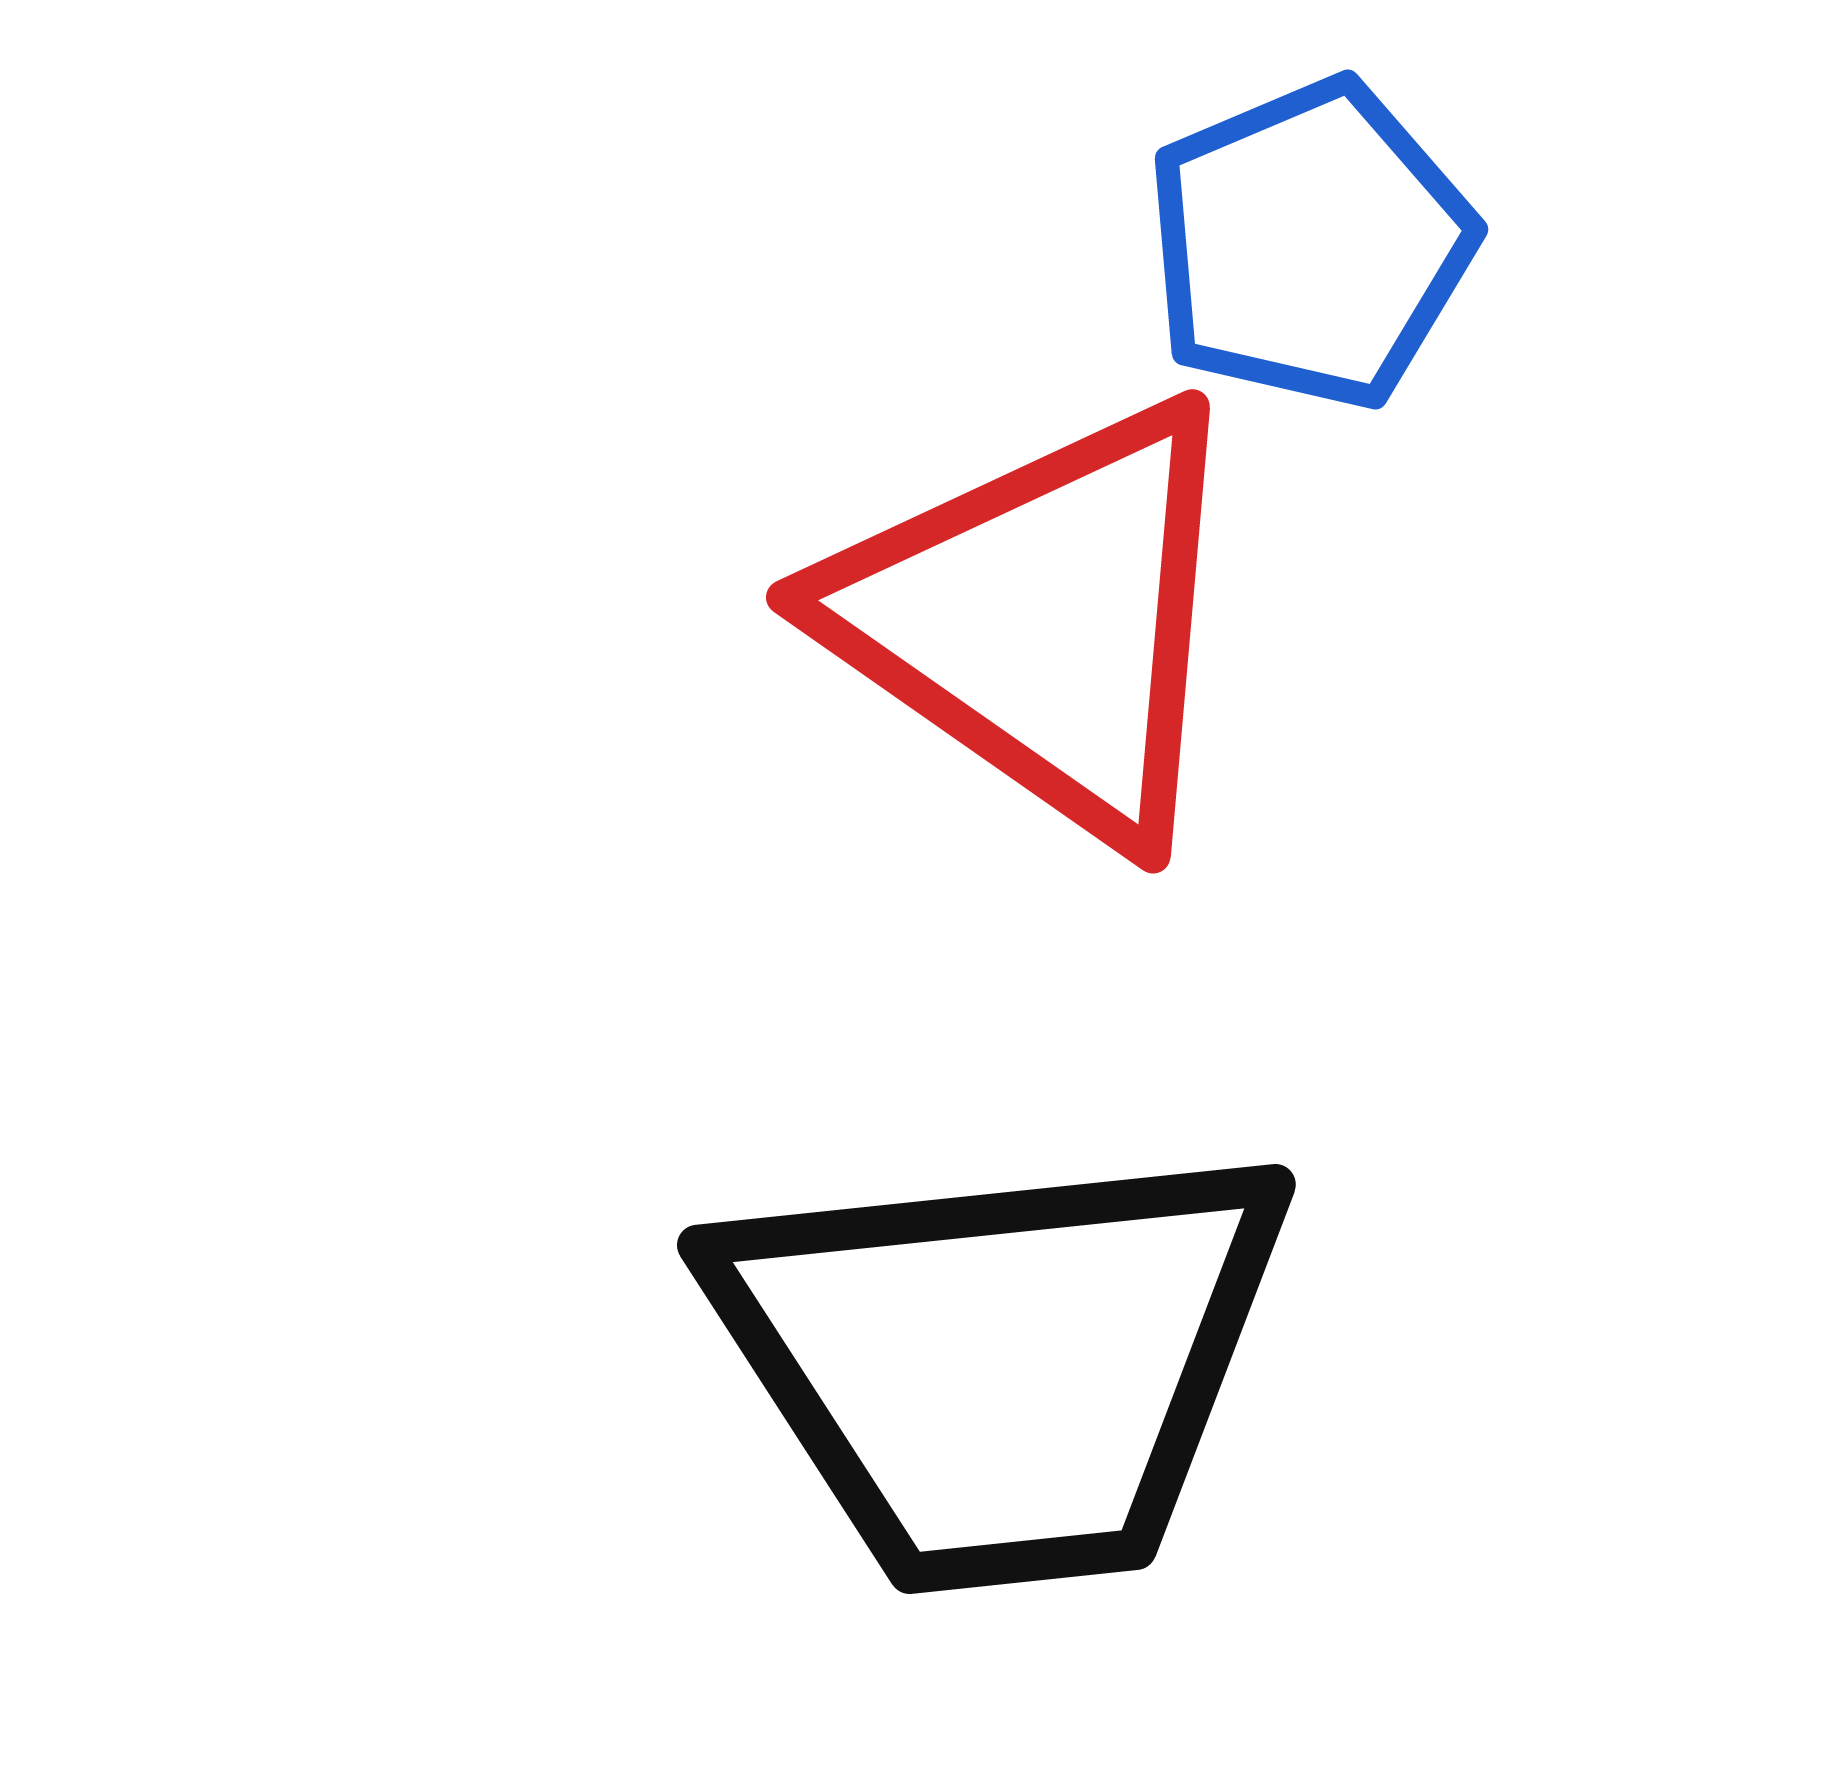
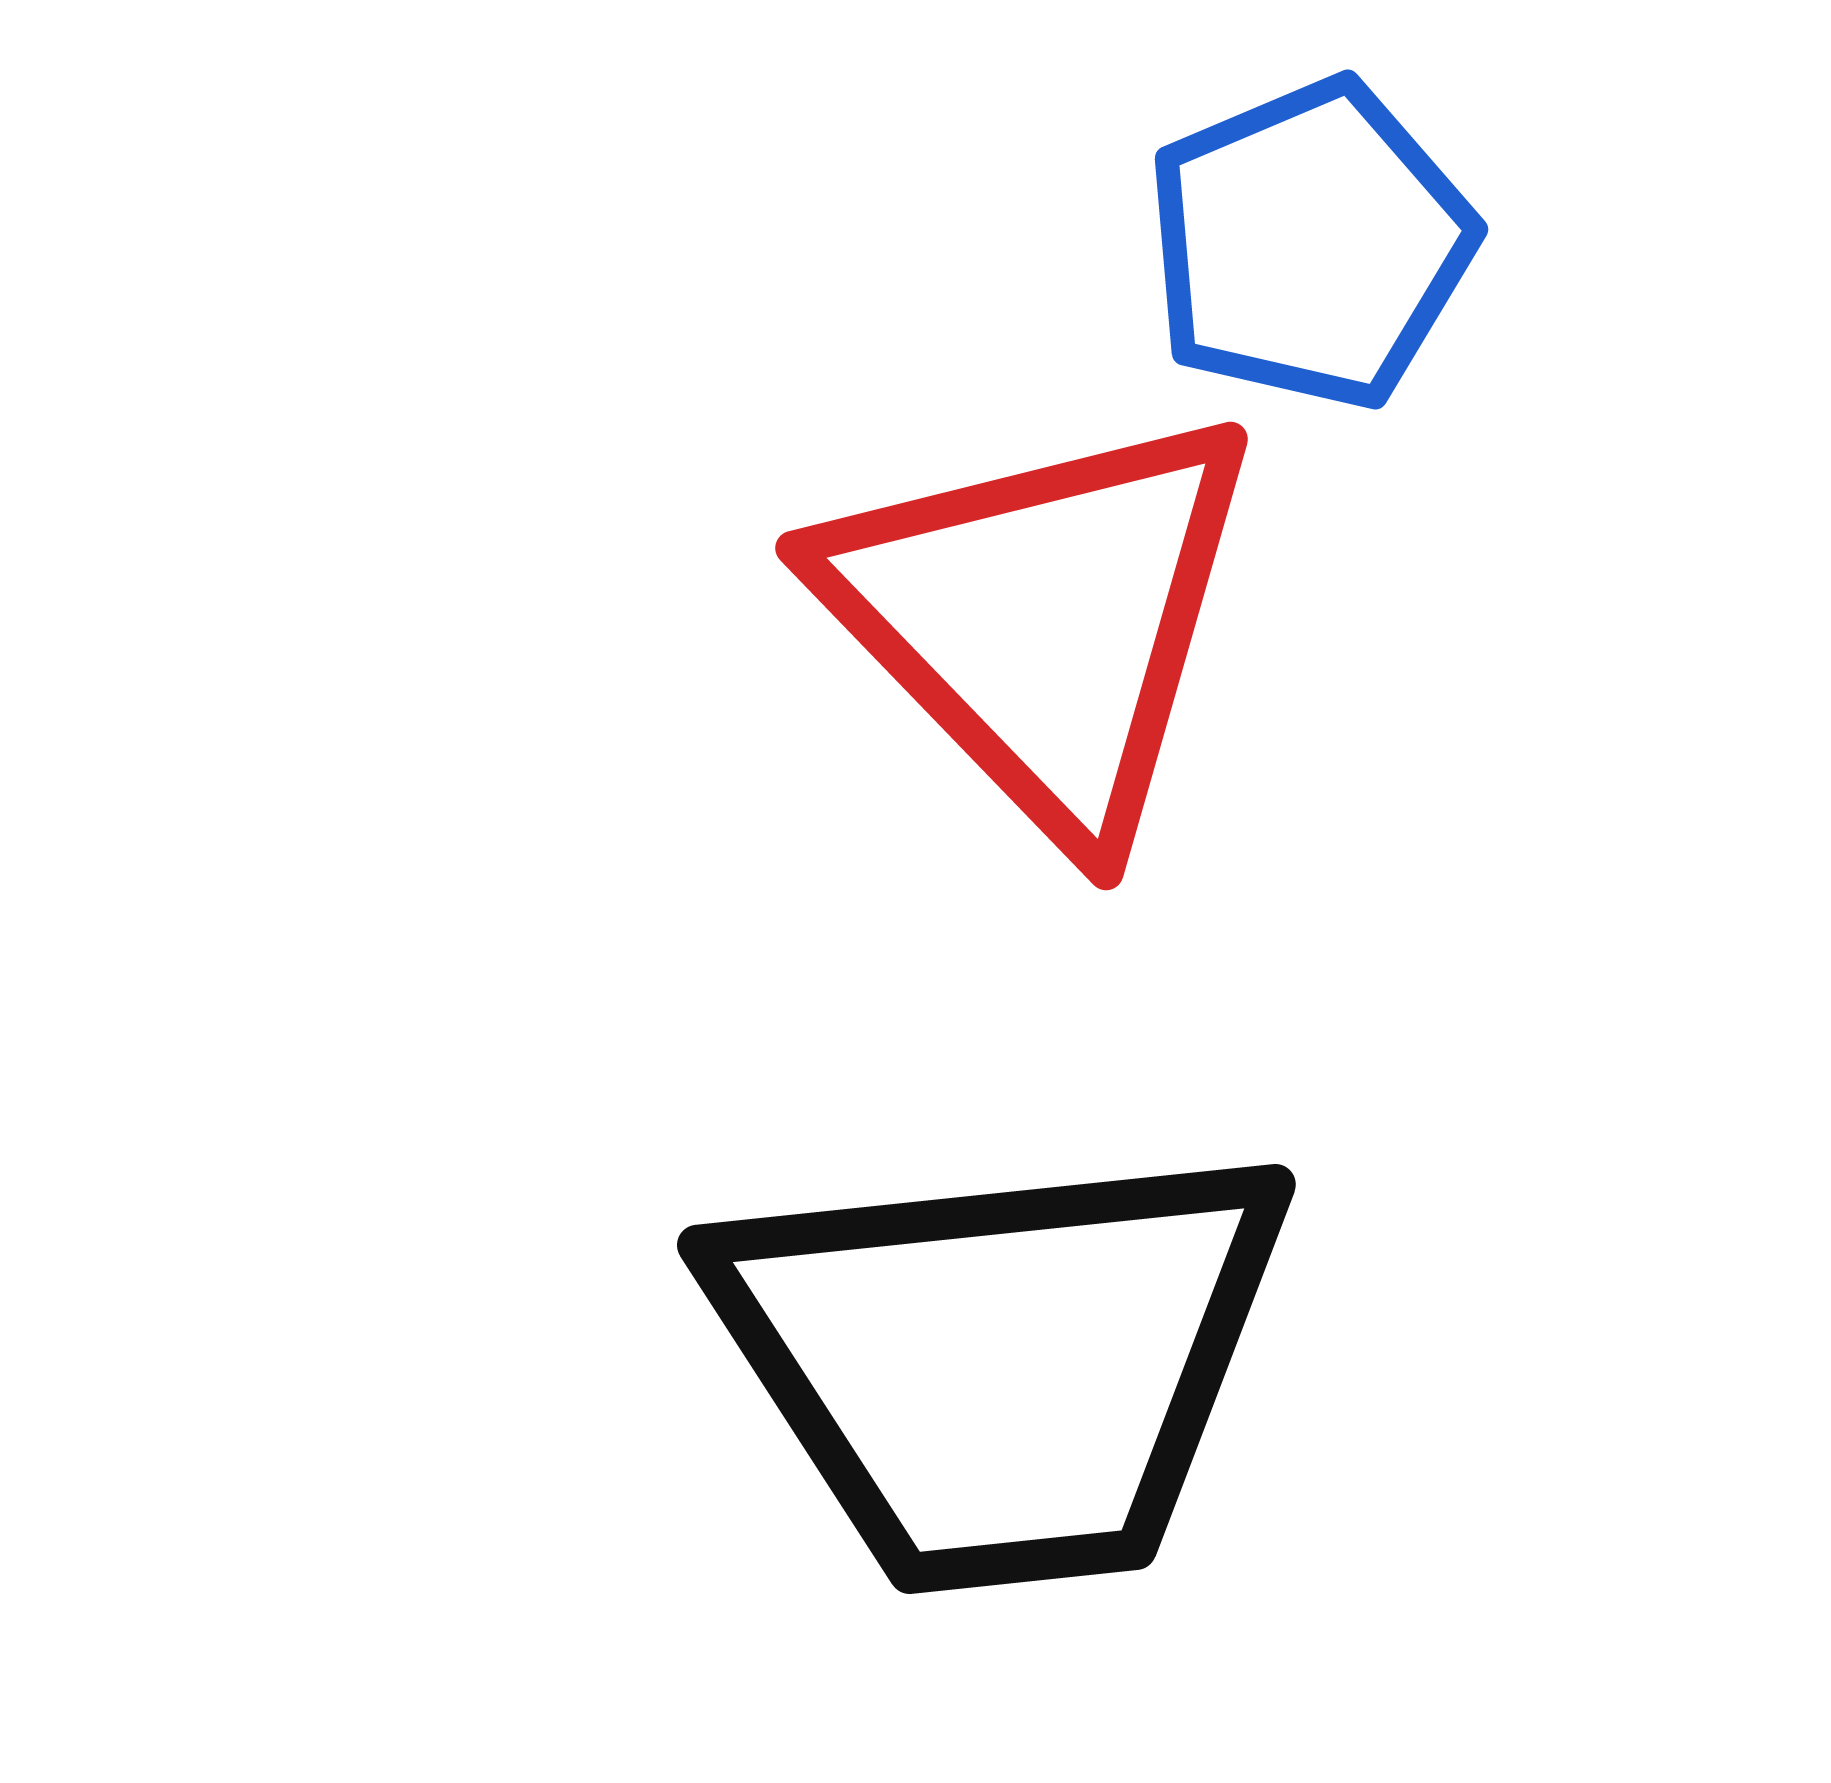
red triangle: rotated 11 degrees clockwise
